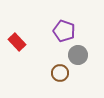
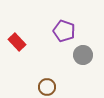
gray circle: moved 5 px right
brown circle: moved 13 px left, 14 px down
